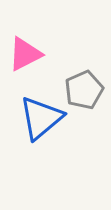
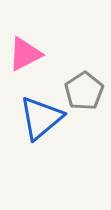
gray pentagon: moved 1 px down; rotated 9 degrees counterclockwise
